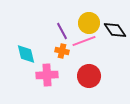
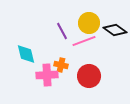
black diamond: rotated 20 degrees counterclockwise
orange cross: moved 1 px left, 14 px down
